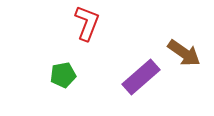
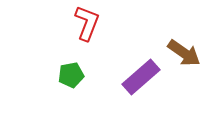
green pentagon: moved 8 px right
